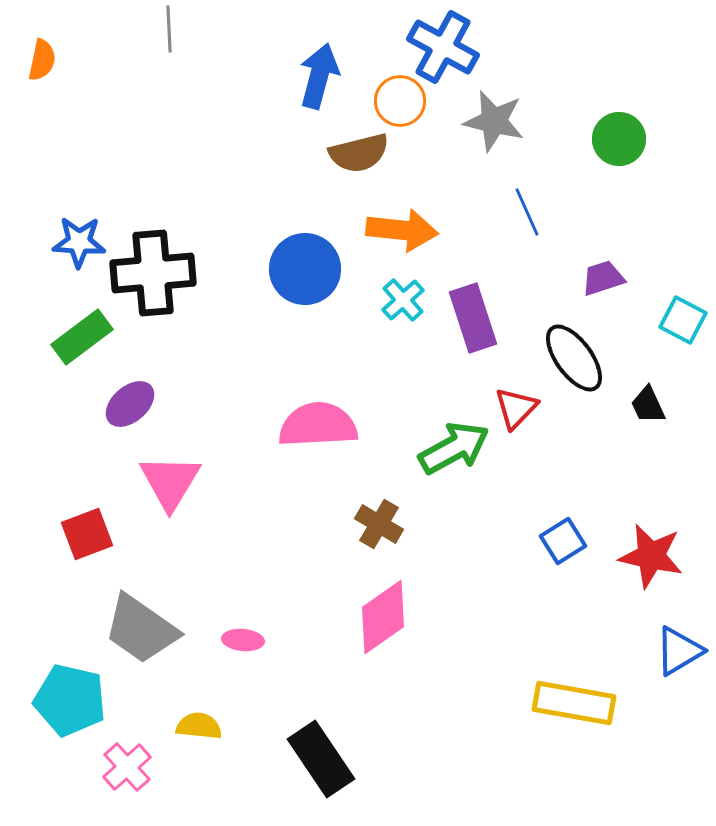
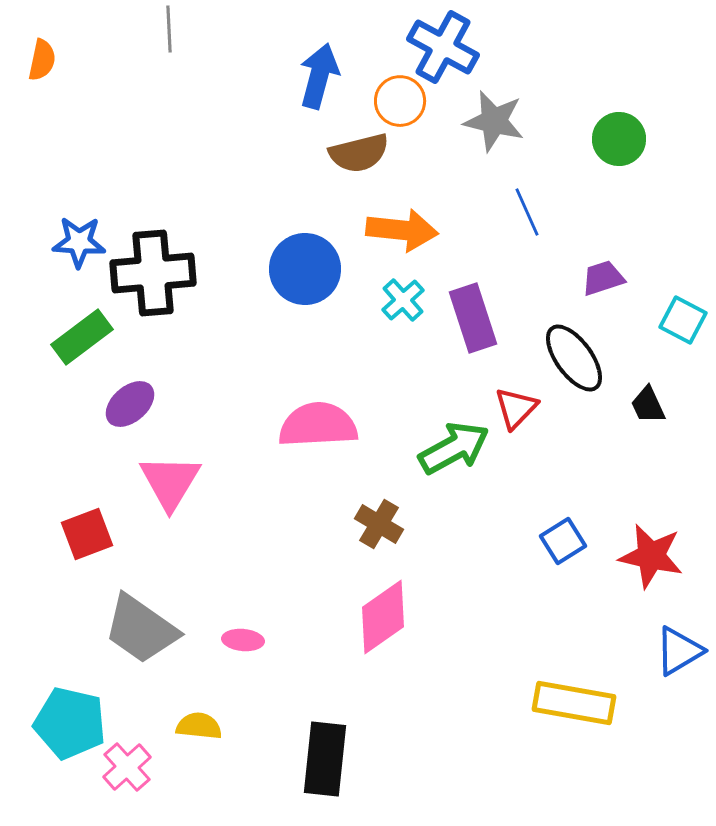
cyan pentagon: moved 23 px down
black rectangle: moved 4 px right; rotated 40 degrees clockwise
